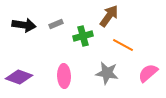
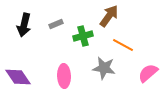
black arrow: rotated 95 degrees clockwise
gray star: moved 3 px left, 5 px up
purple diamond: moved 1 px left; rotated 36 degrees clockwise
